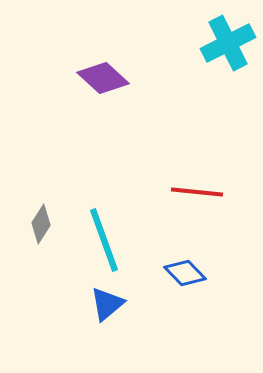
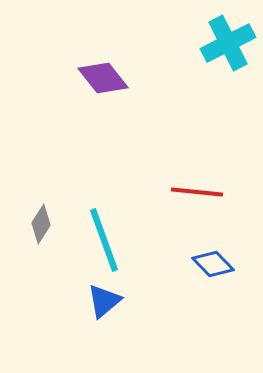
purple diamond: rotated 9 degrees clockwise
blue diamond: moved 28 px right, 9 px up
blue triangle: moved 3 px left, 3 px up
